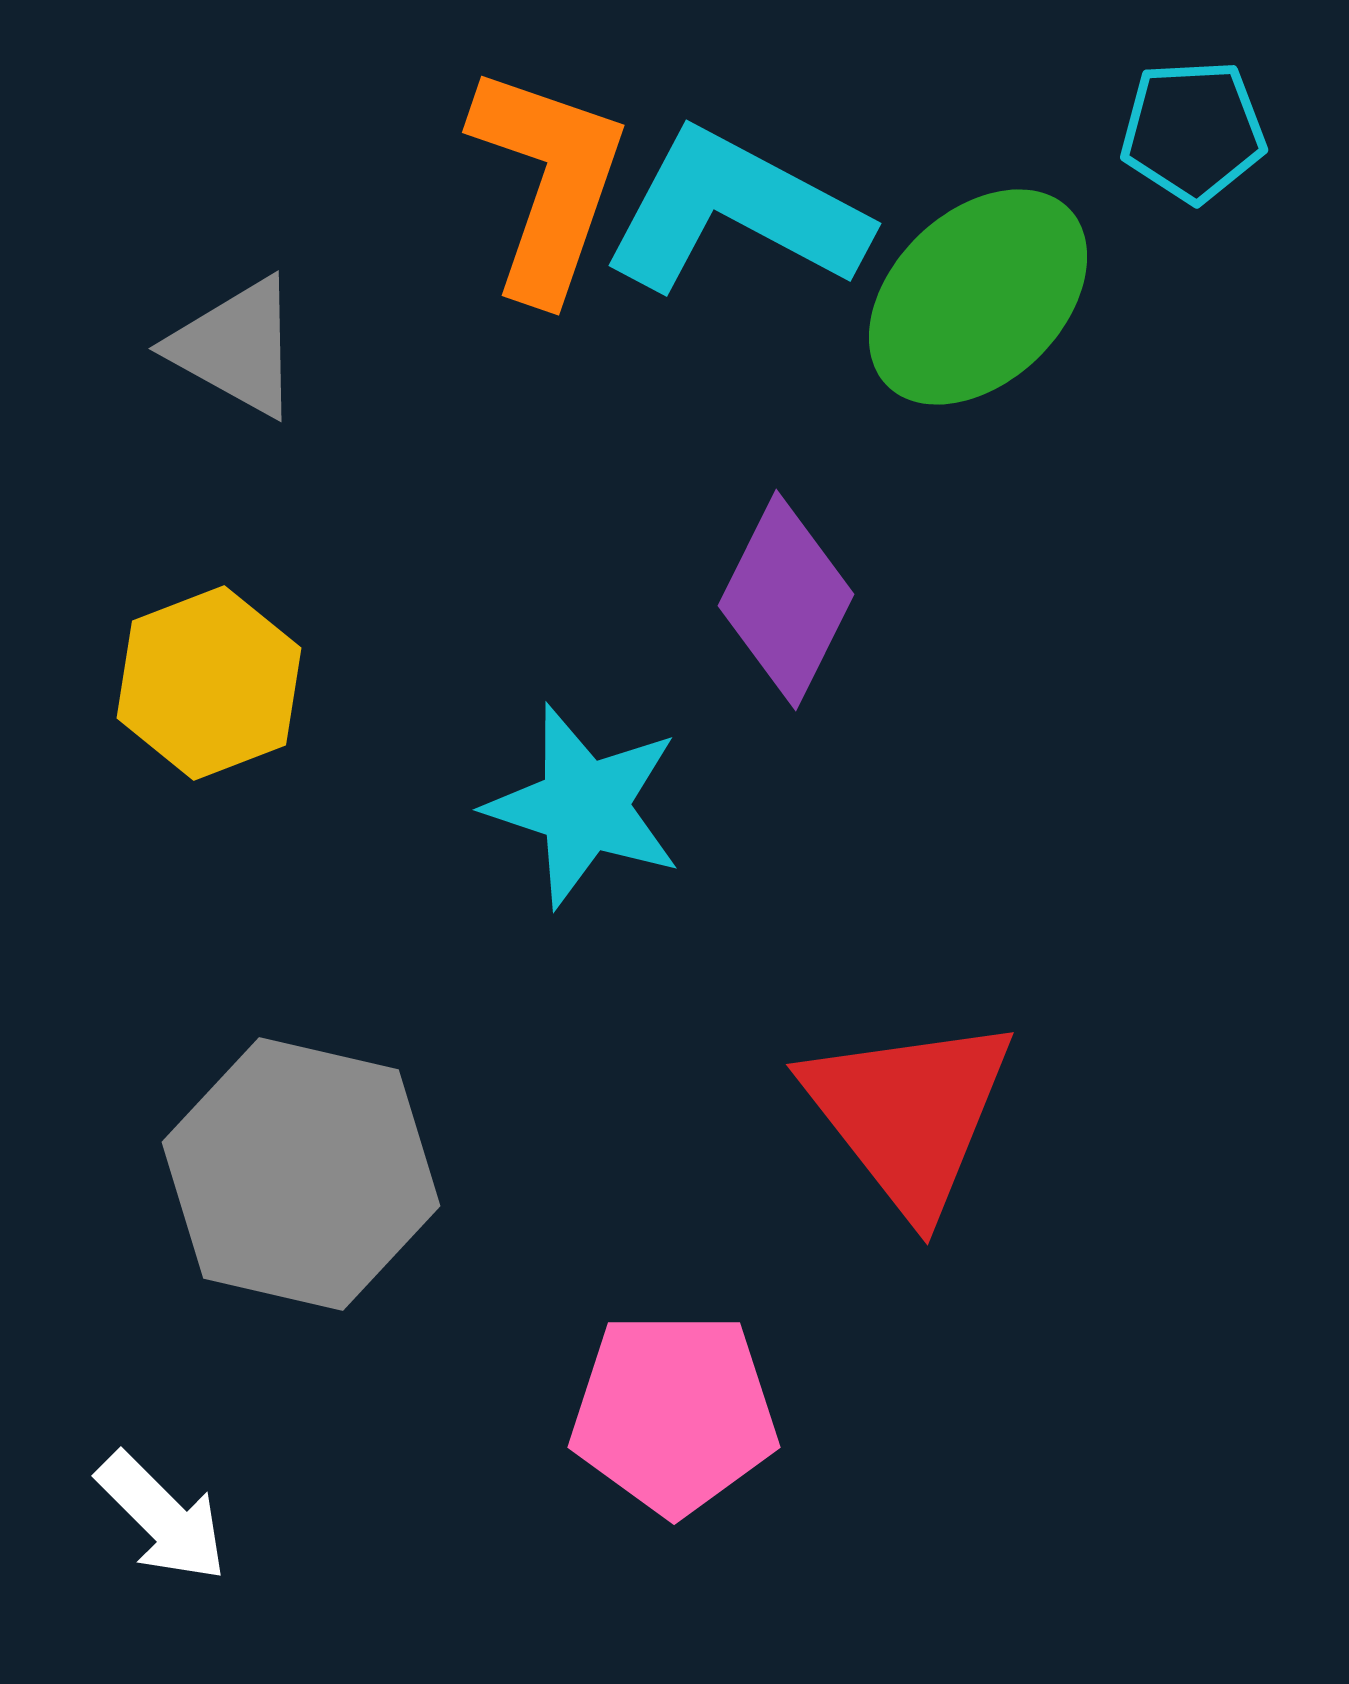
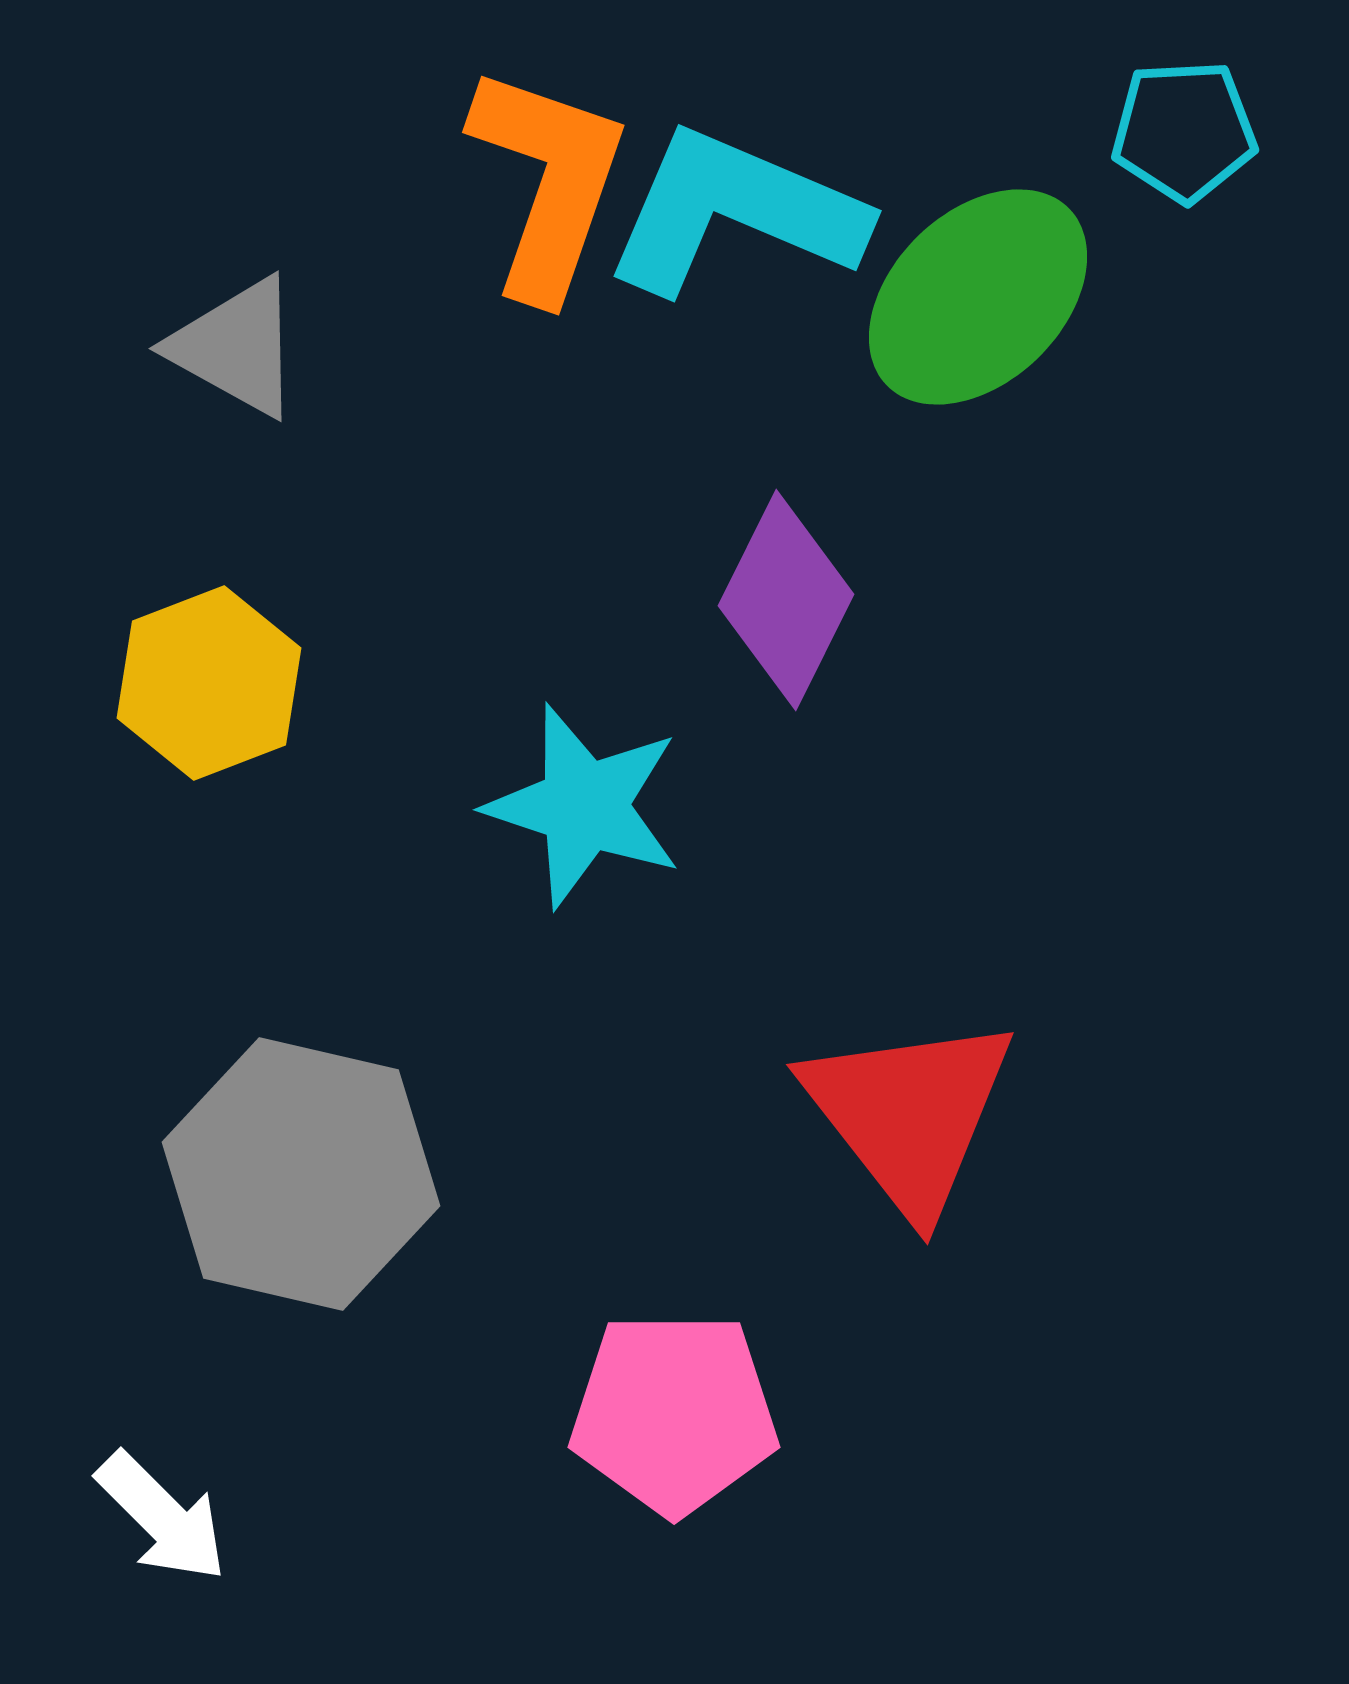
cyan pentagon: moved 9 px left
cyan L-shape: rotated 5 degrees counterclockwise
